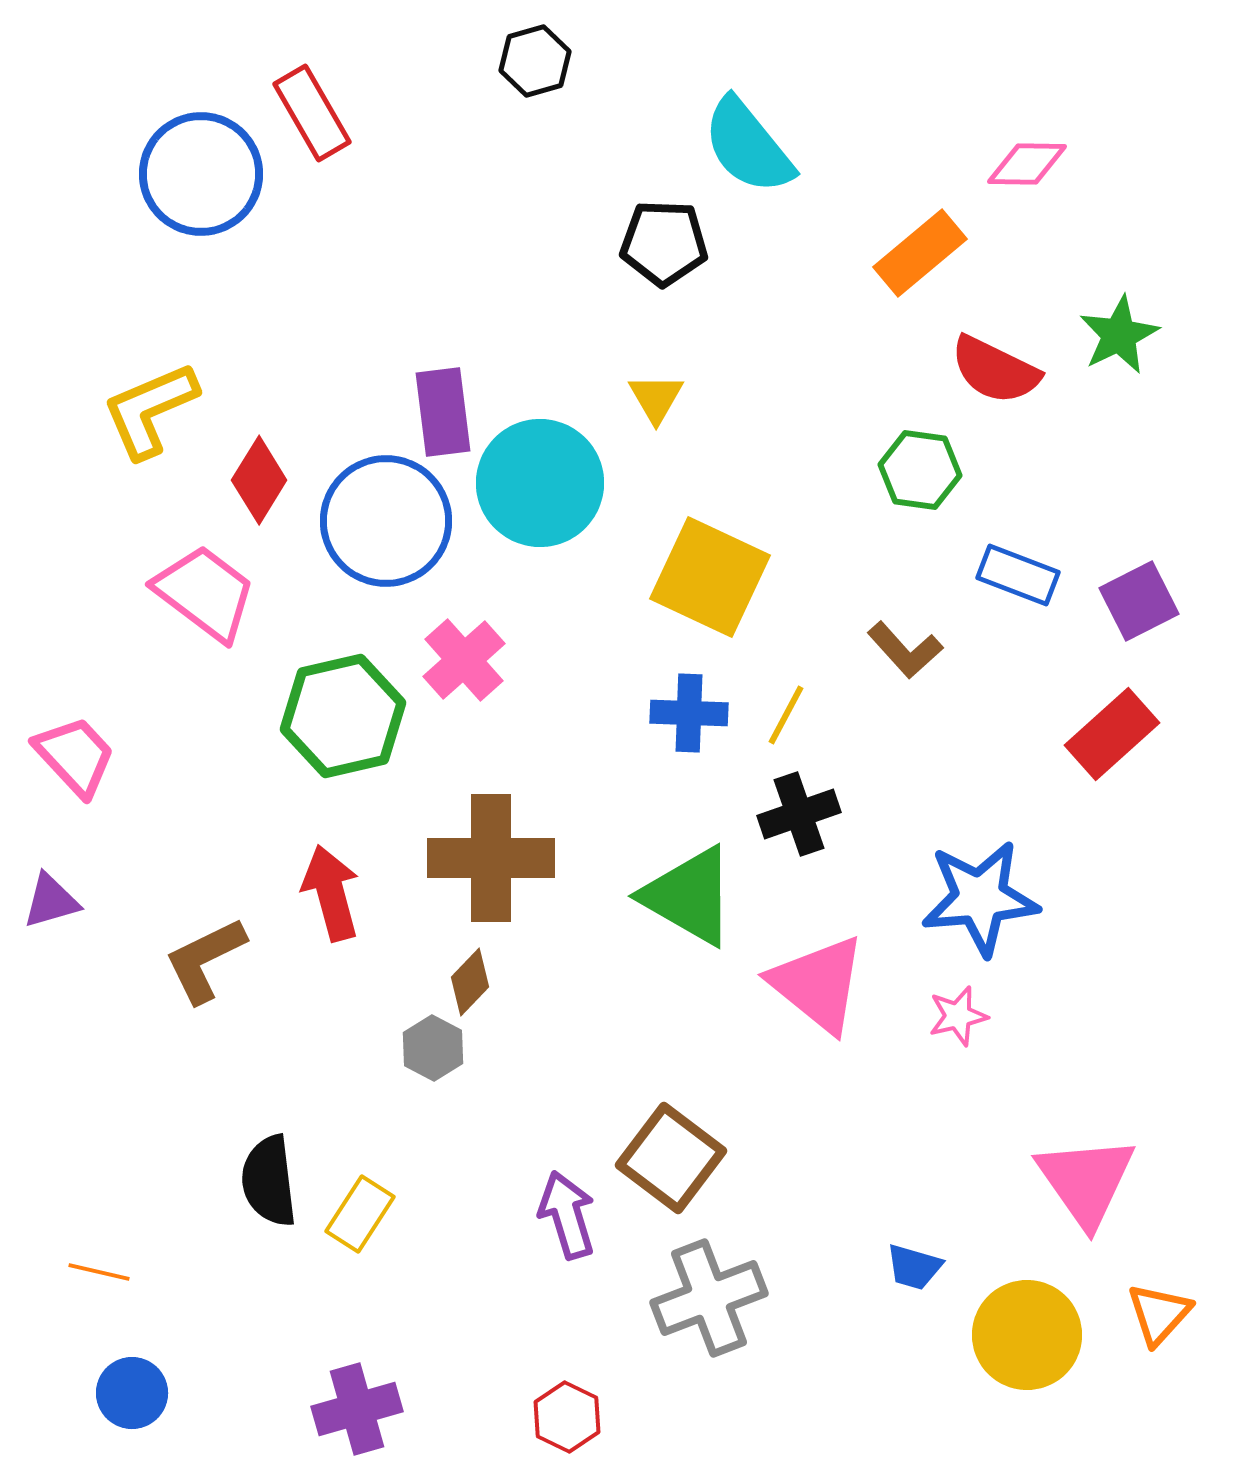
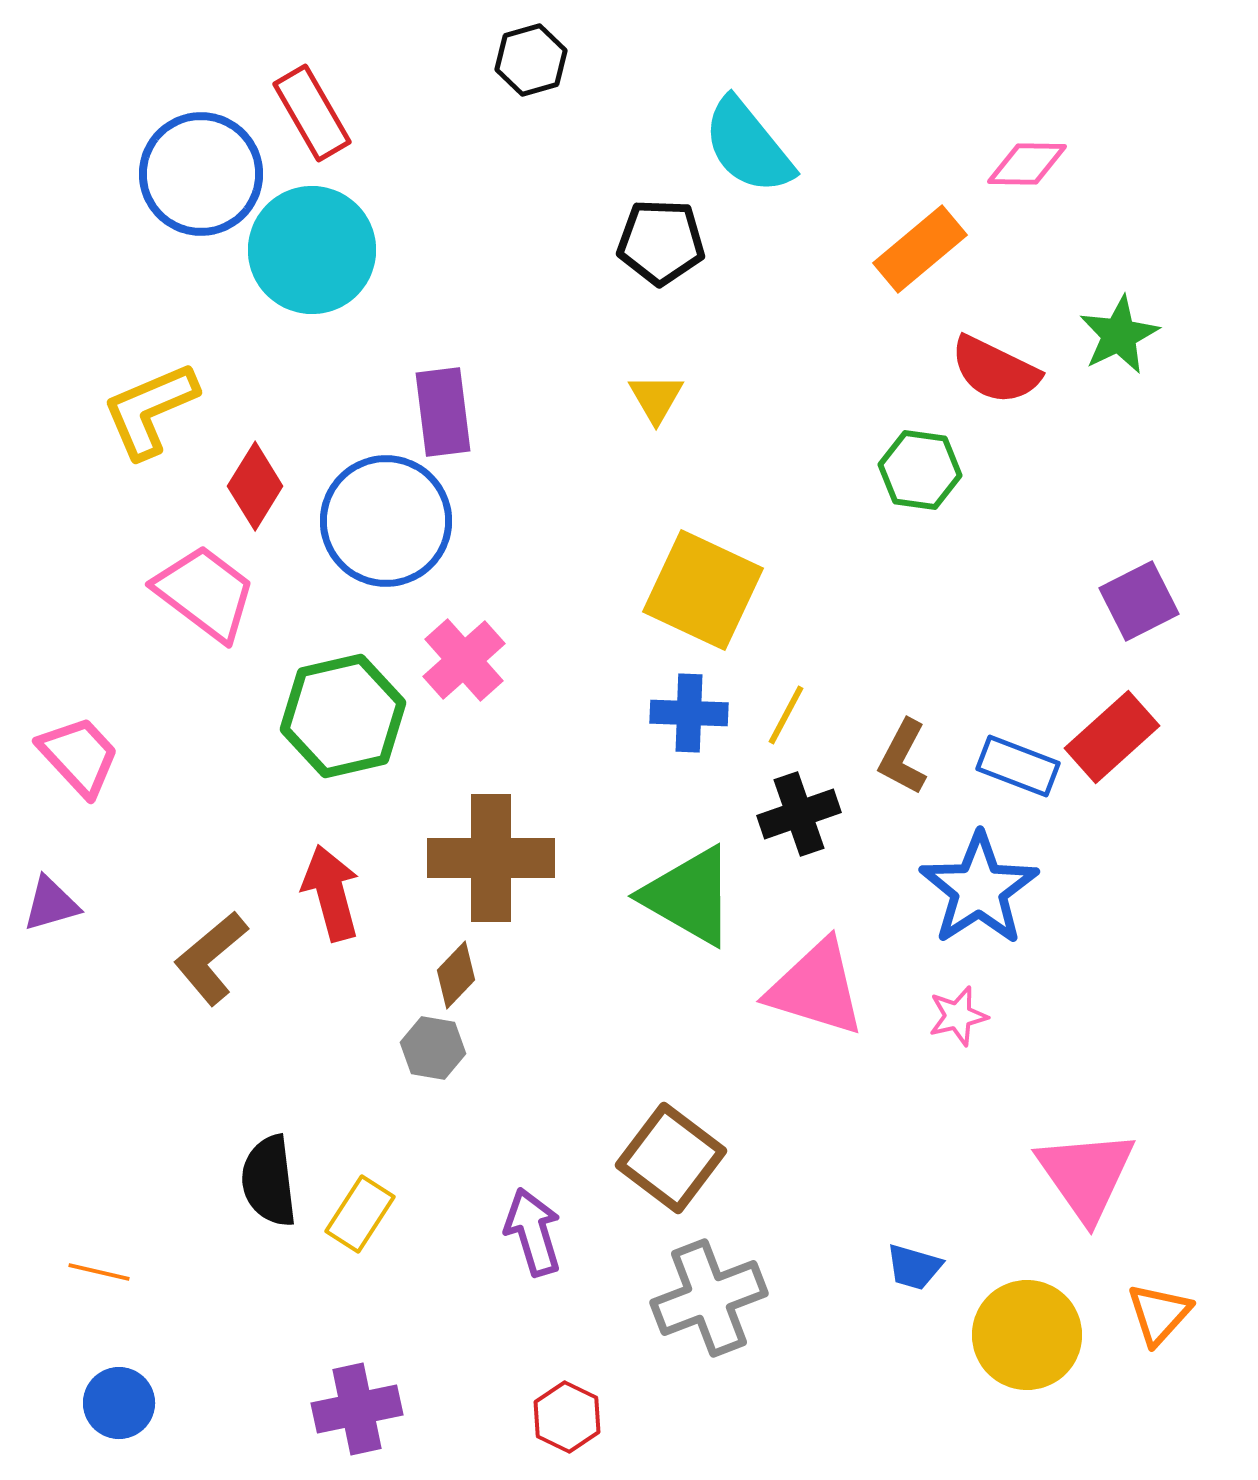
black hexagon at (535, 61): moved 4 px left, 1 px up
black pentagon at (664, 243): moved 3 px left, 1 px up
orange rectangle at (920, 253): moved 4 px up
red diamond at (259, 480): moved 4 px left, 6 px down
cyan circle at (540, 483): moved 228 px left, 233 px up
blue rectangle at (1018, 575): moved 191 px down
yellow square at (710, 577): moved 7 px left, 13 px down
brown L-shape at (905, 650): moved 2 px left, 107 px down; rotated 70 degrees clockwise
red rectangle at (1112, 734): moved 3 px down
pink trapezoid at (75, 756): moved 4 px right
blue star at (980, 898): moved 1 px left, 9 px up; rotated 28 degrees counterclockwise
purple triangle at (51, 901): moved 3 px down
brown L-shape at (205, 960): moved 6 px right, 2 px up; rotated 14 degrees counterclockwise
brown diamond at (470, 982): moved 14 px left, 7 px up
pink triangle at (818, 984): moved 2 px left, 4 px down; rotated 22 degrees counterclockwise
gray hexagon at (433, 1048): rotated 18 degrees counterclockwise
pink triangle at (1086, 1181): moved 6 px up
purple arrow at (567, 1215): moved 34 px left, 17 px down
blue circle at (132, 1393): moved 13 px left, 10 px down
purple cross at (357, 1409): rotated 4 degrees clockwise
